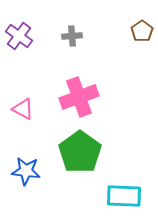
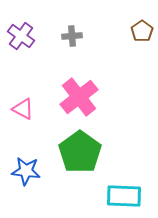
purple cross: moved 2 px right
pink cross: rotated 18 degrees counterclockwise
